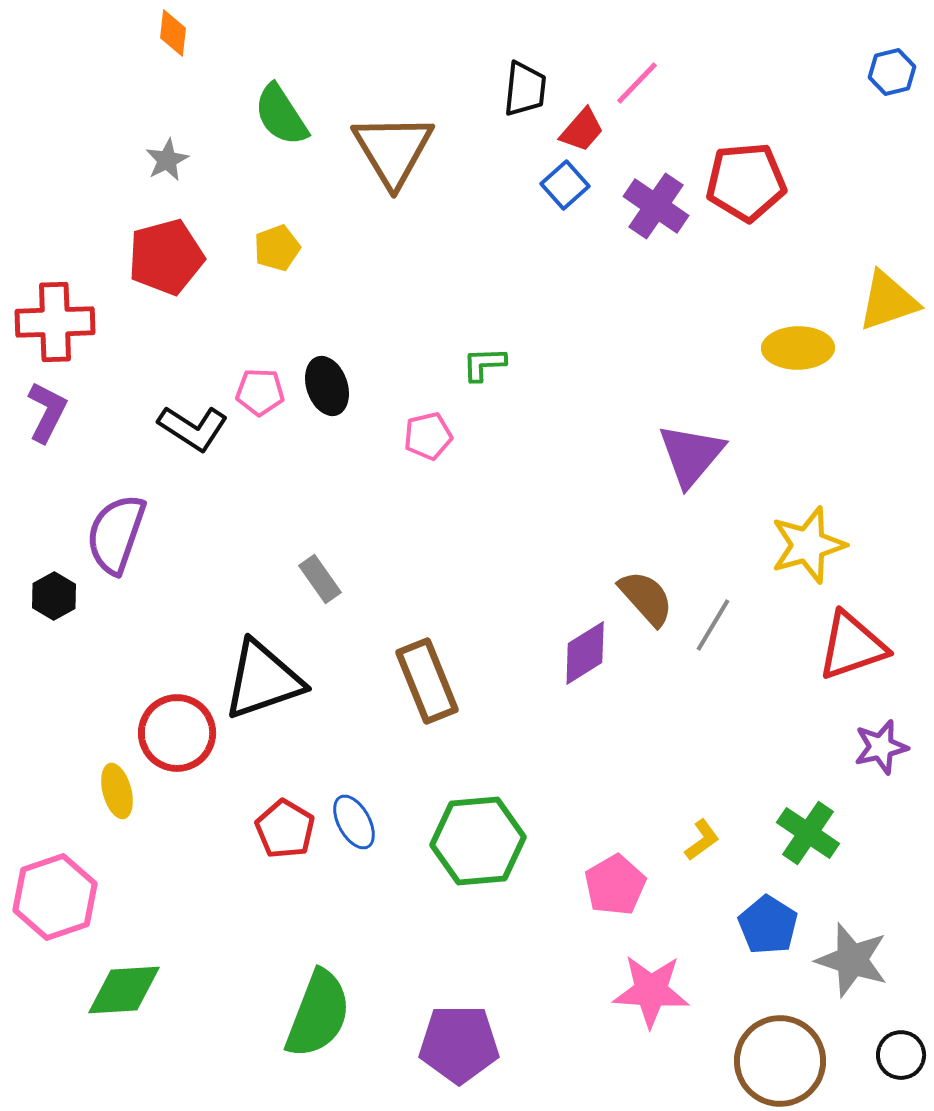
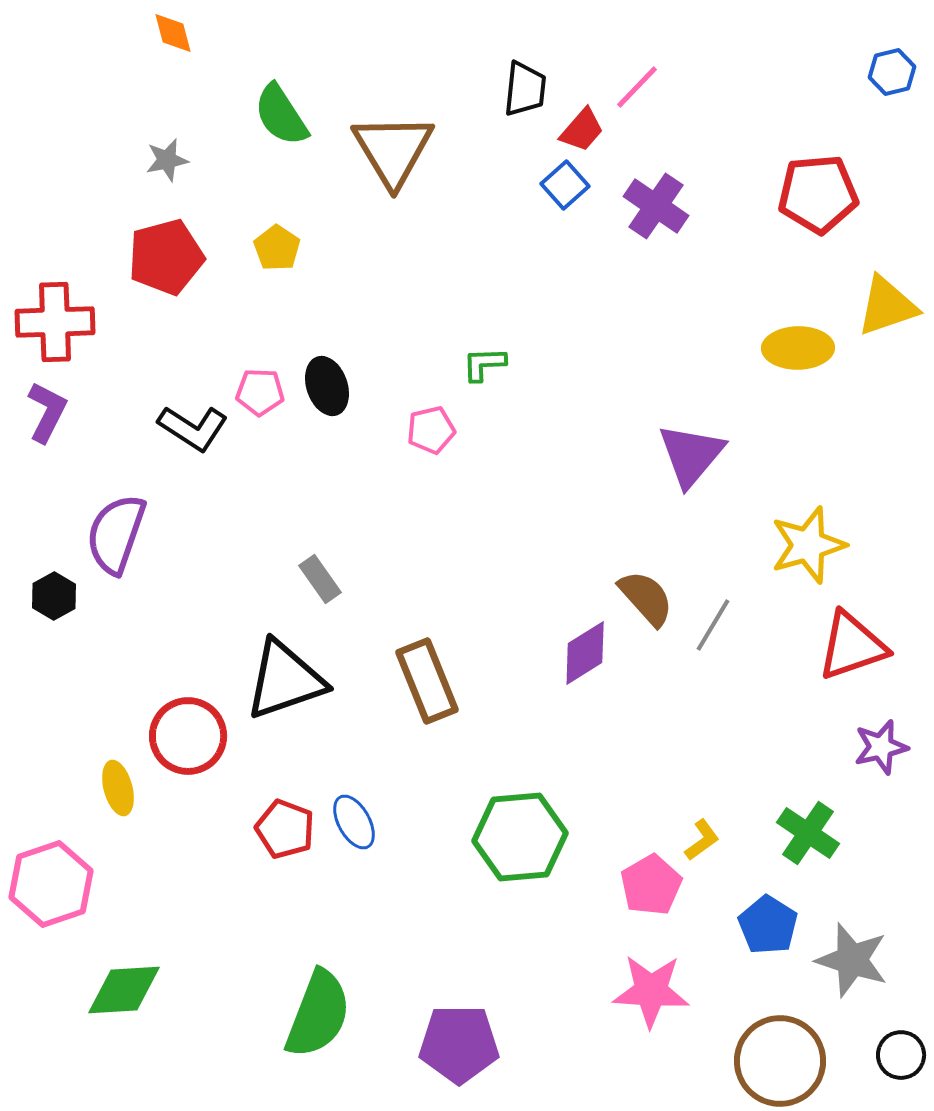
orange diamond at (173, 33): rotated 21 degrees counterclockwise
pink line at (637, 83): moved 4 px down
gray star at (167, 160): rotated 15 degrees clockwise
red pentagon at (746, 182): moved 72 px right, 12 px down
yellow pentagon at (277, 248): rotated 18 degrees counterclockwise
yellow triangle at (888, 301): moved 1 px left, 5 px down
pink pentagon at (428, 436): moved 3 px right, 6 px up
black triangle at (263, 680): moved 22 px right
red circle at (177, 733): moved 11 px right, 3 px down
yellow ellipse at (117, 791): moved 1 px right, 3 px up
red pentagon at (285, 829): rotated 10 degrees counterclockwise
green hexagon at (478, 841): moved 42 px right, 4 px up
pink pentagon at (615, 885): moved 36 px right
pink hexagon at (55, 897): moved 4 px left, 13 px up
